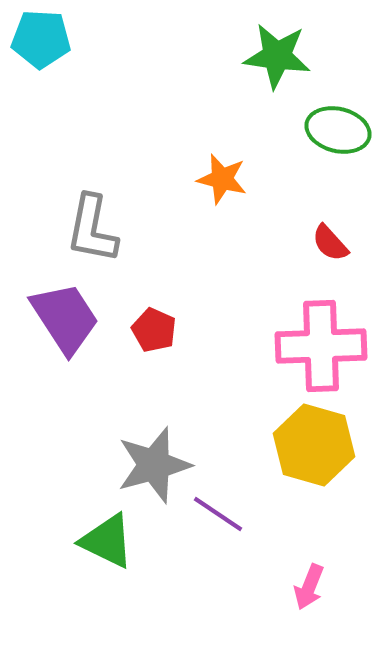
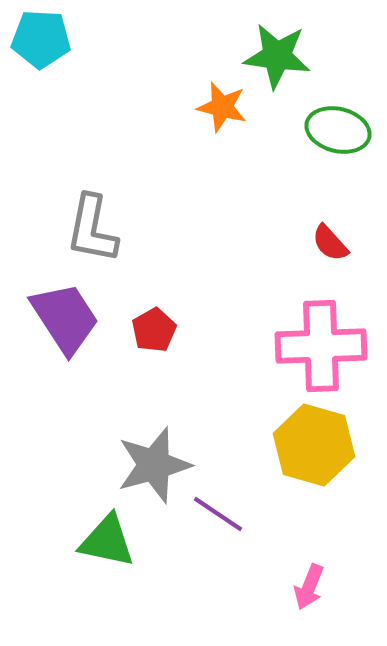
orange star: moved 72 px up
red pentagon: rotated 18 degrees clockwise
green triangle: rotated 14 degrees counterclockwise
